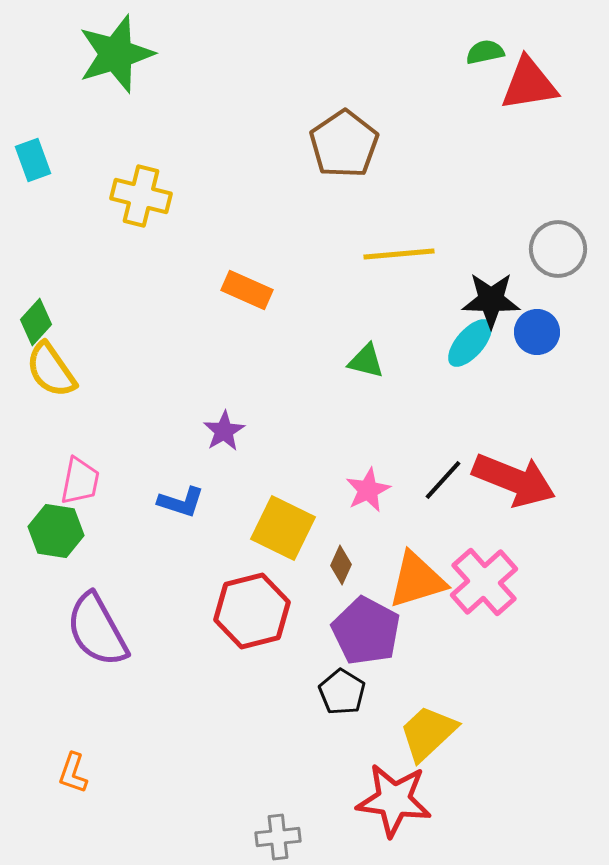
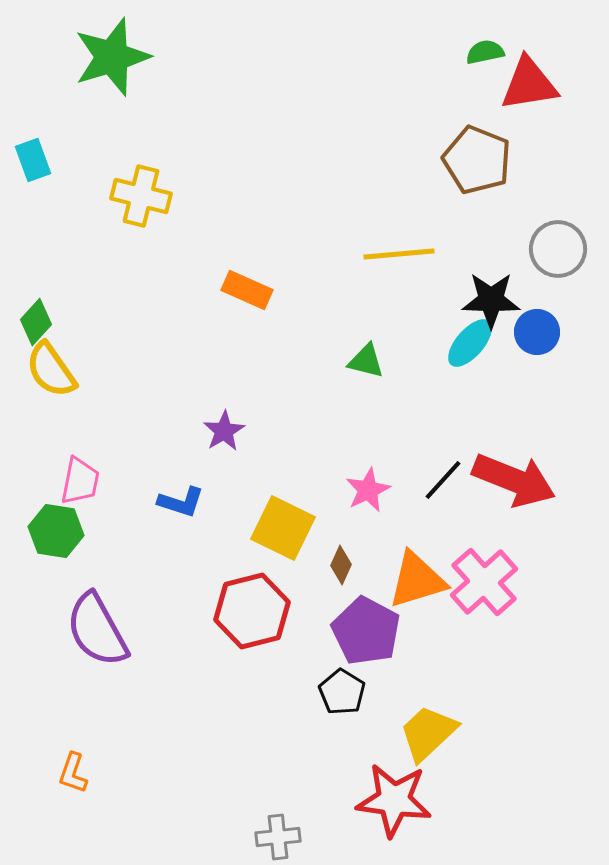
green star: moved 4 px left, 3 px down
brown pentagon: moved 133 px right, 16 px down; rotated 16 degrees counterclockwise
